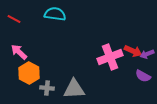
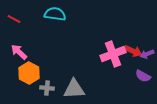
pink cross: moved 3 px right, 3 px up
